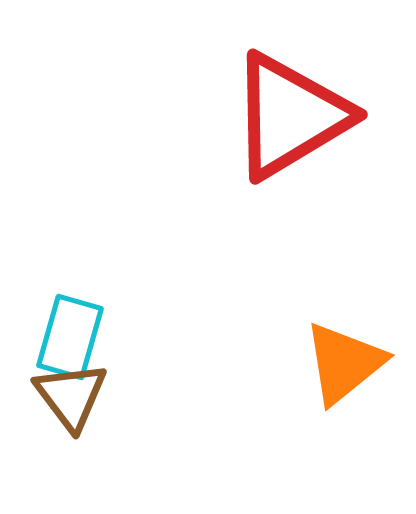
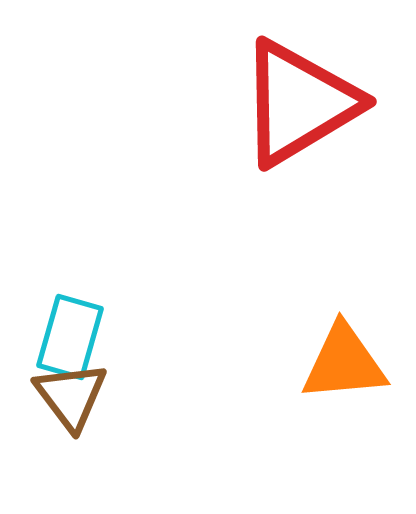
red triangle: moved 9 px right, 13 px up
orange triangle: rotated 34 degrees clockwise
